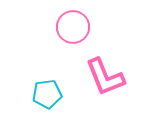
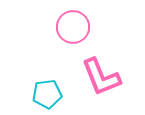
pink L-shape: moved 4 px left
